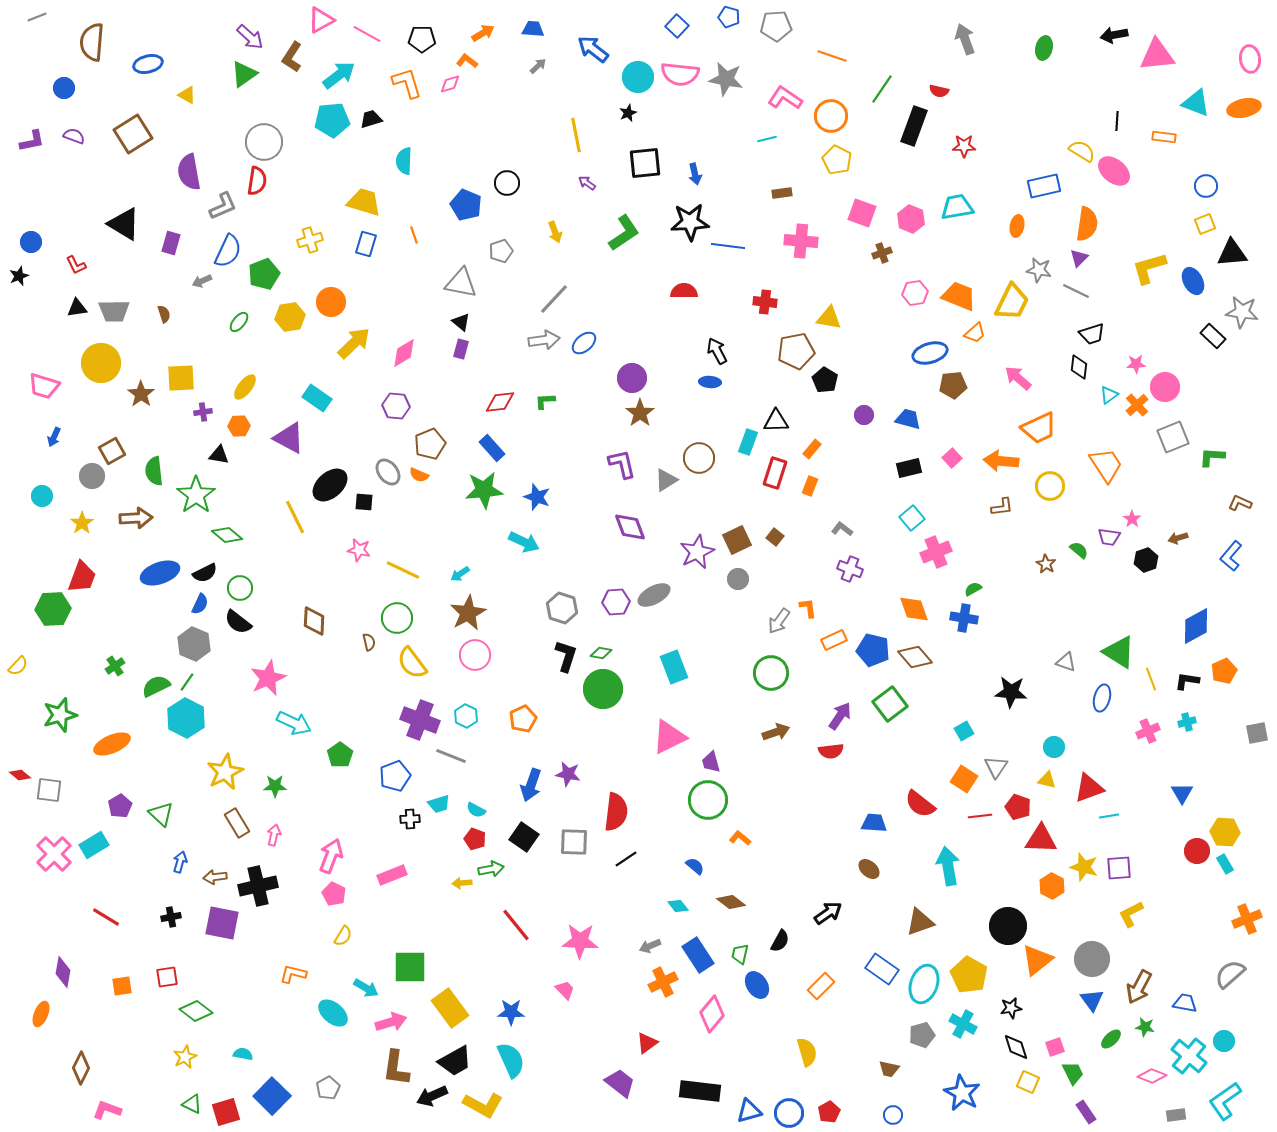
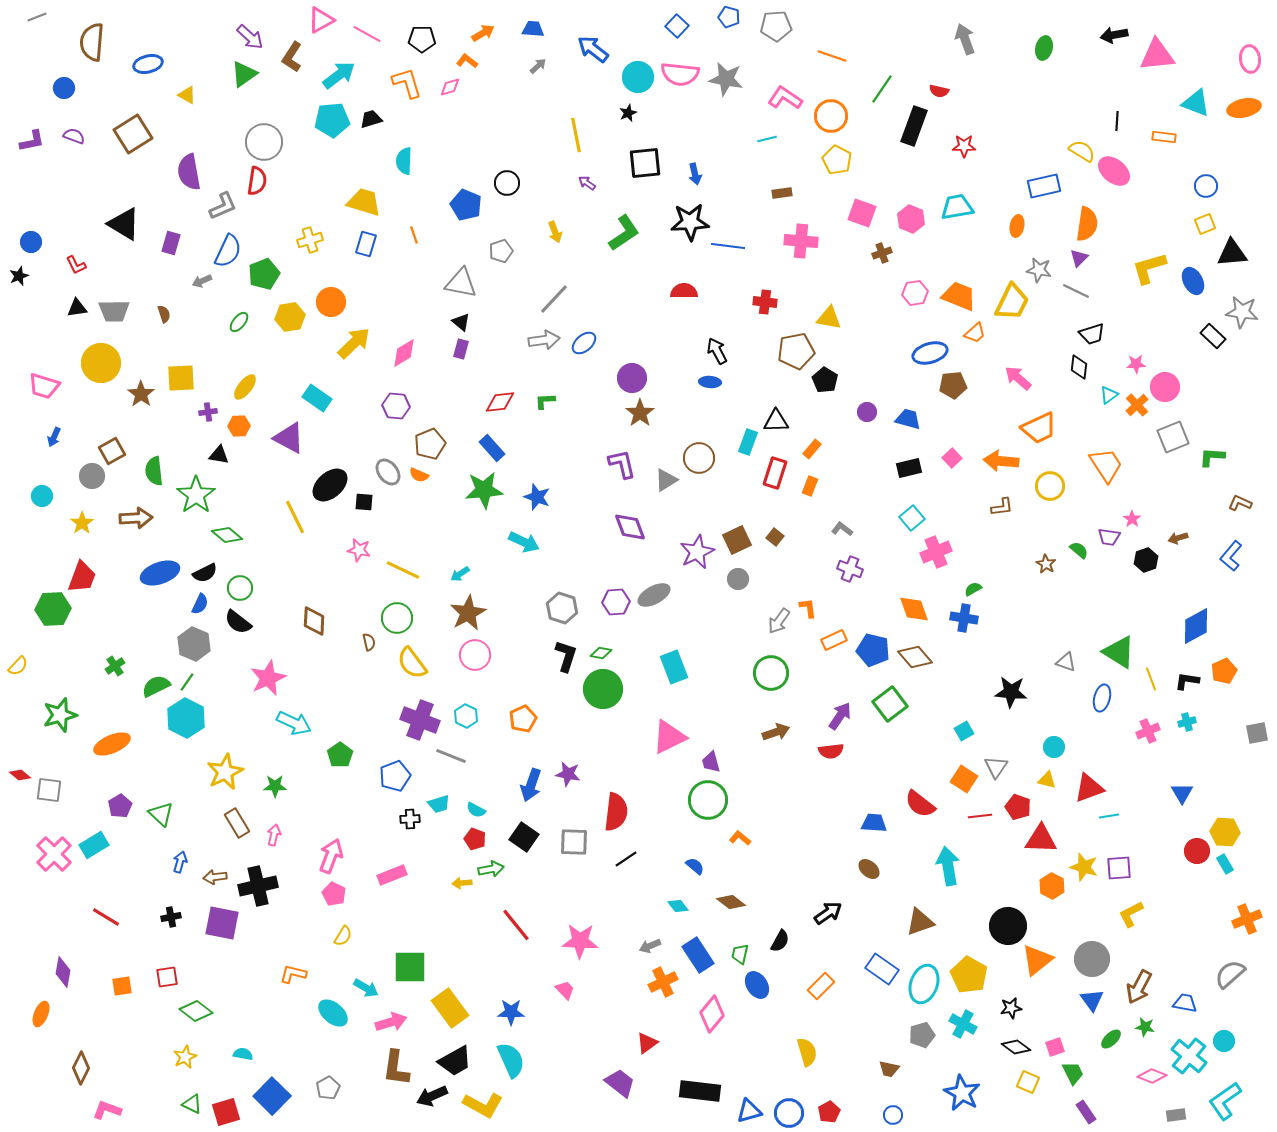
pink diamond at (450, 84): moved 3 px down
purple cross at (203, 412): moved 5 px right
purple circle at (864, 415): moved 3 px right, 3 px up
black diamond at (1016, 1047): rotated 36 degrees counterclockwise
